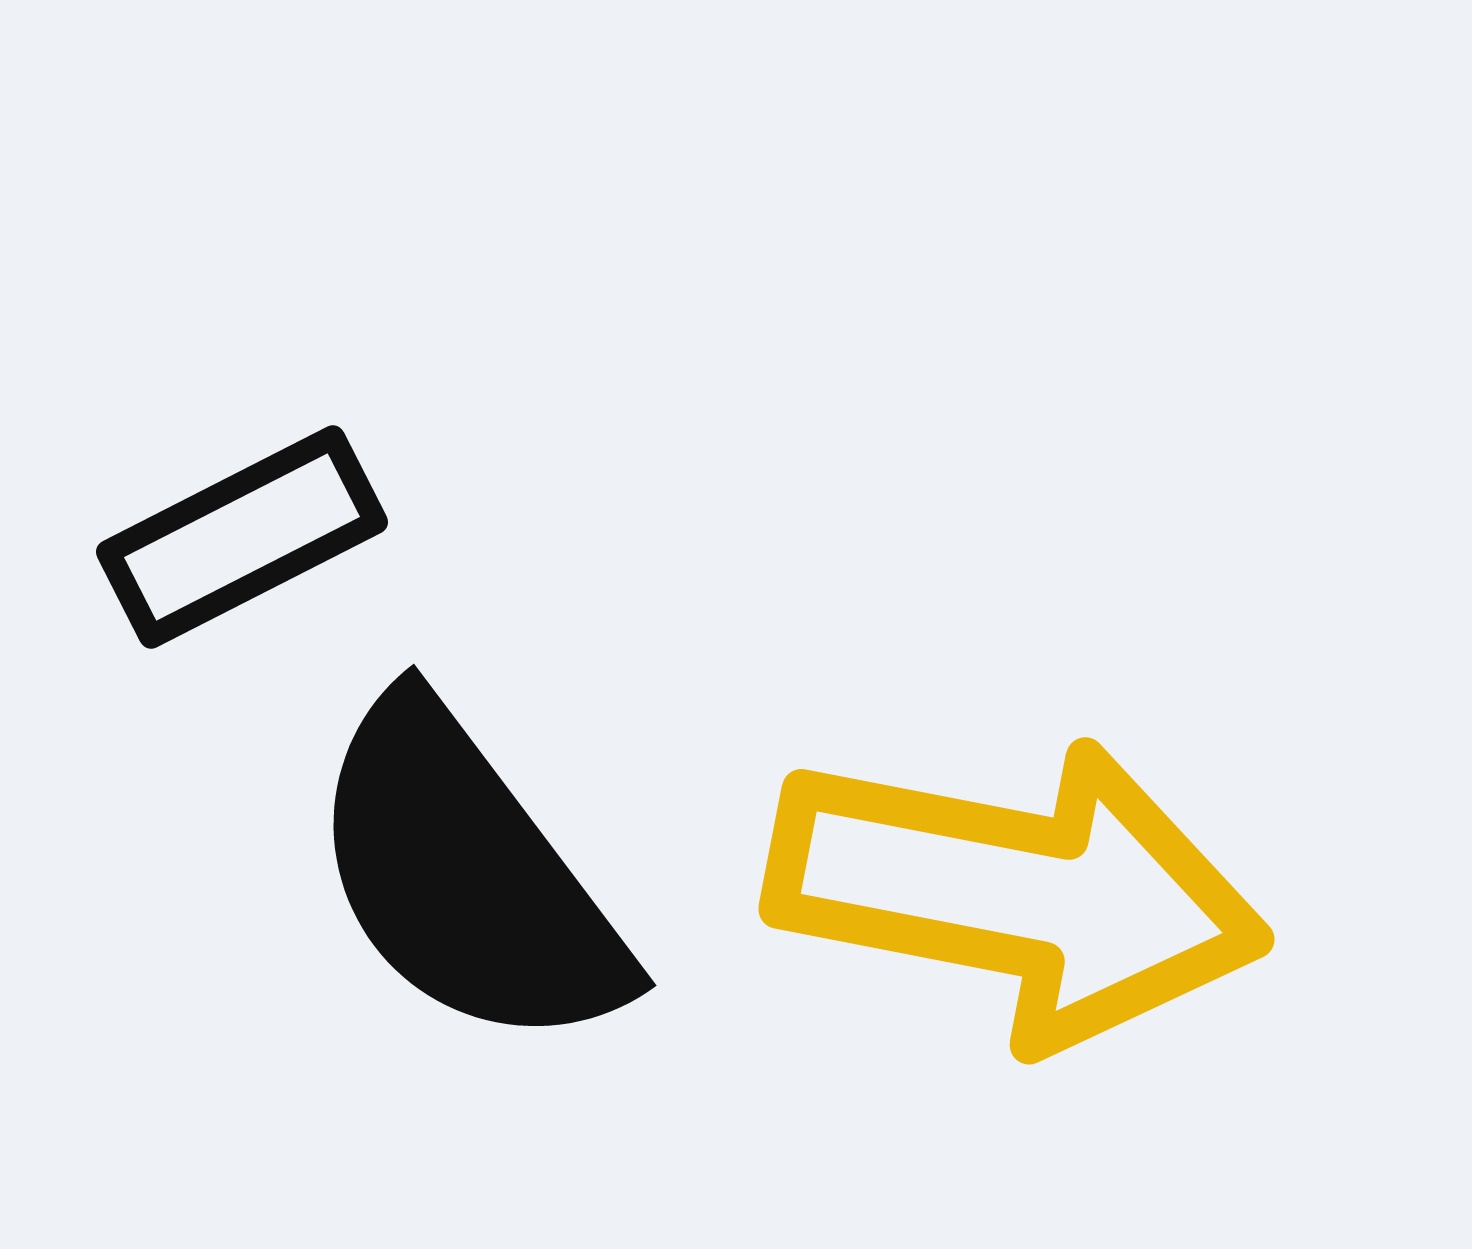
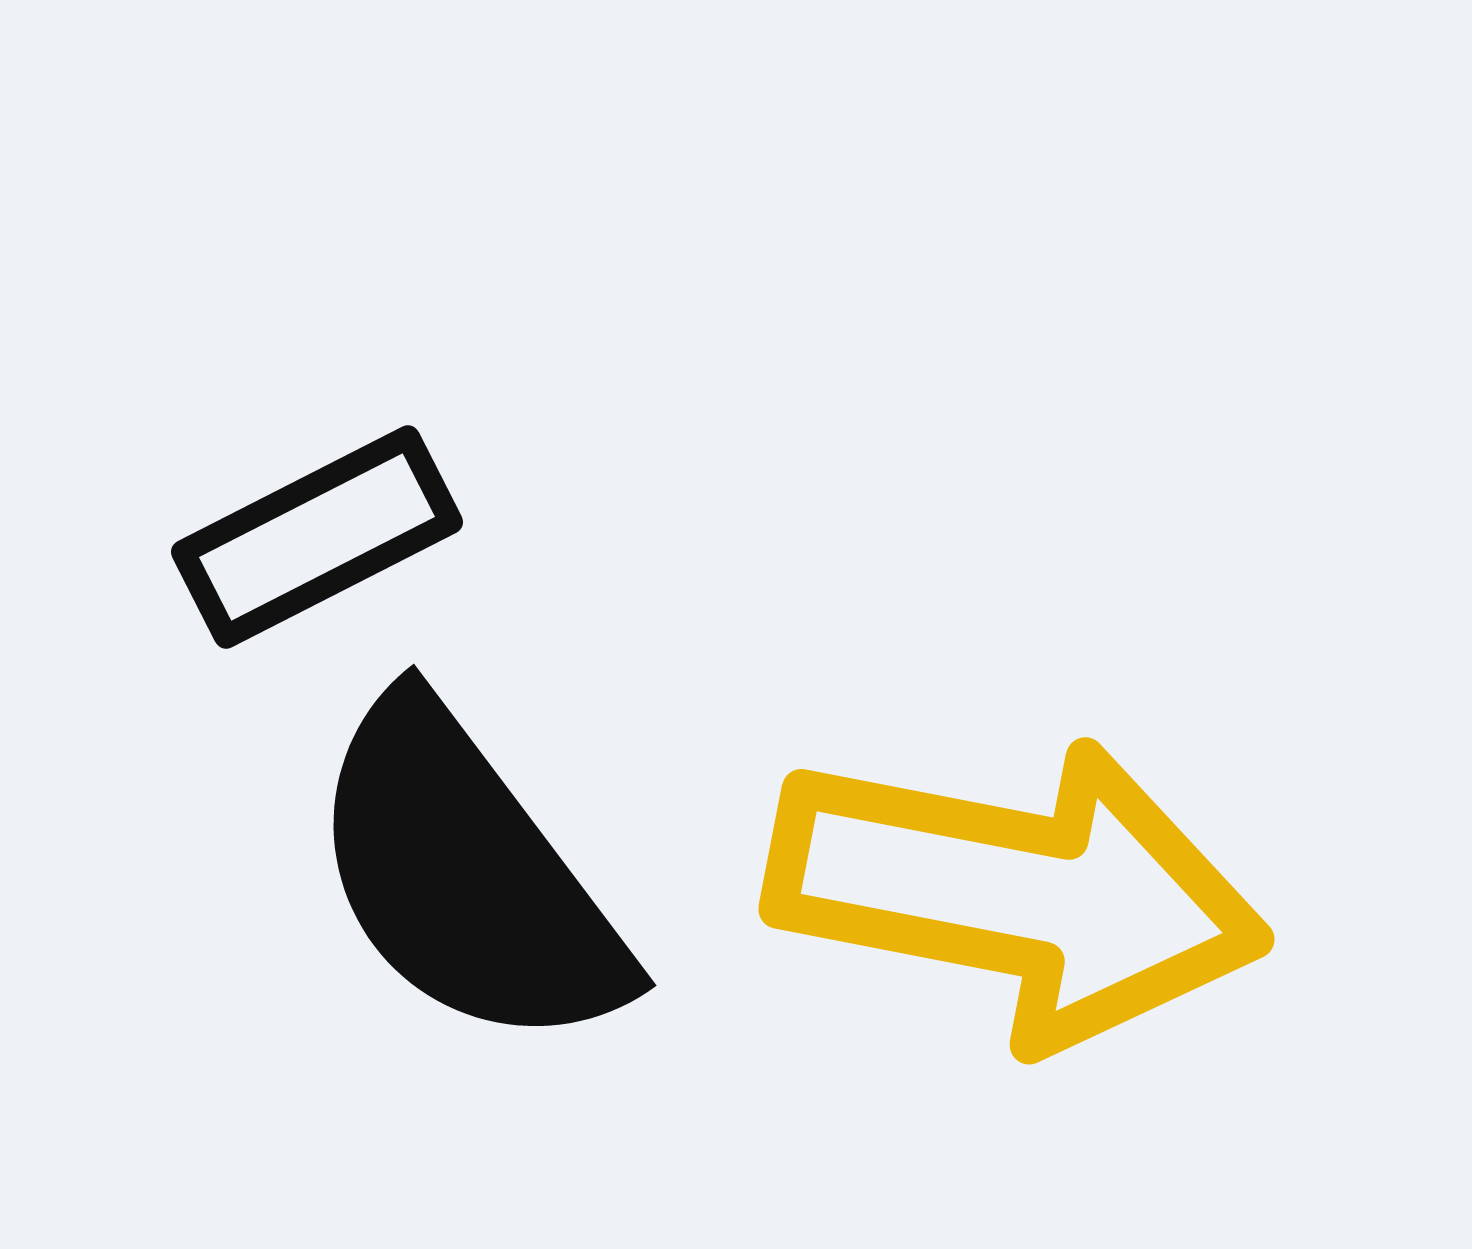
black rectangle: moved 75 px right
